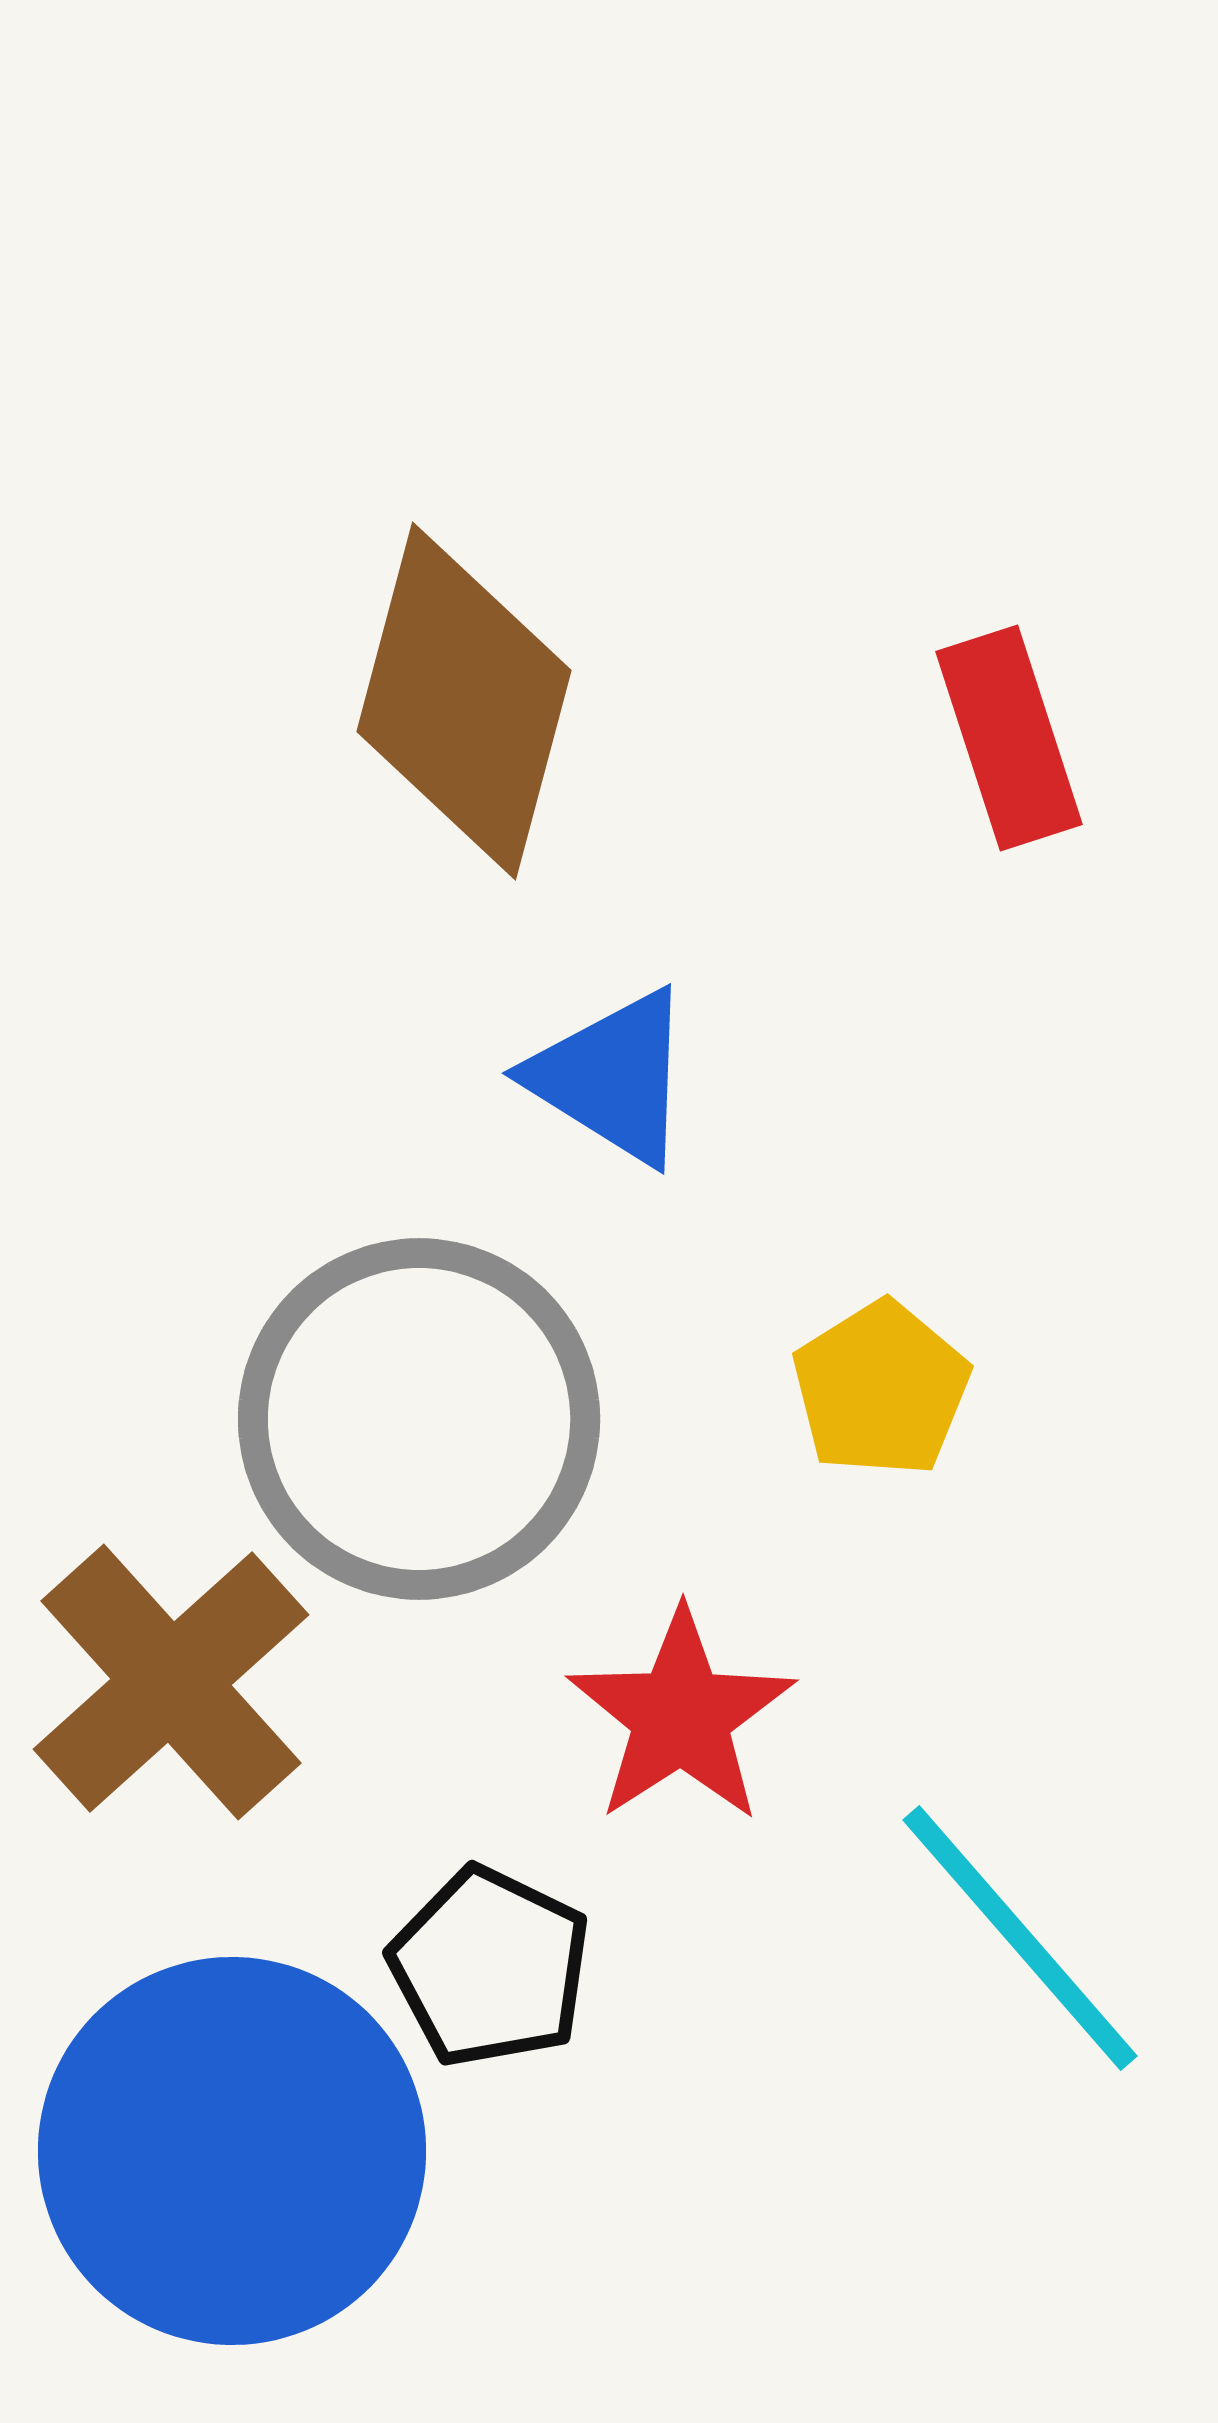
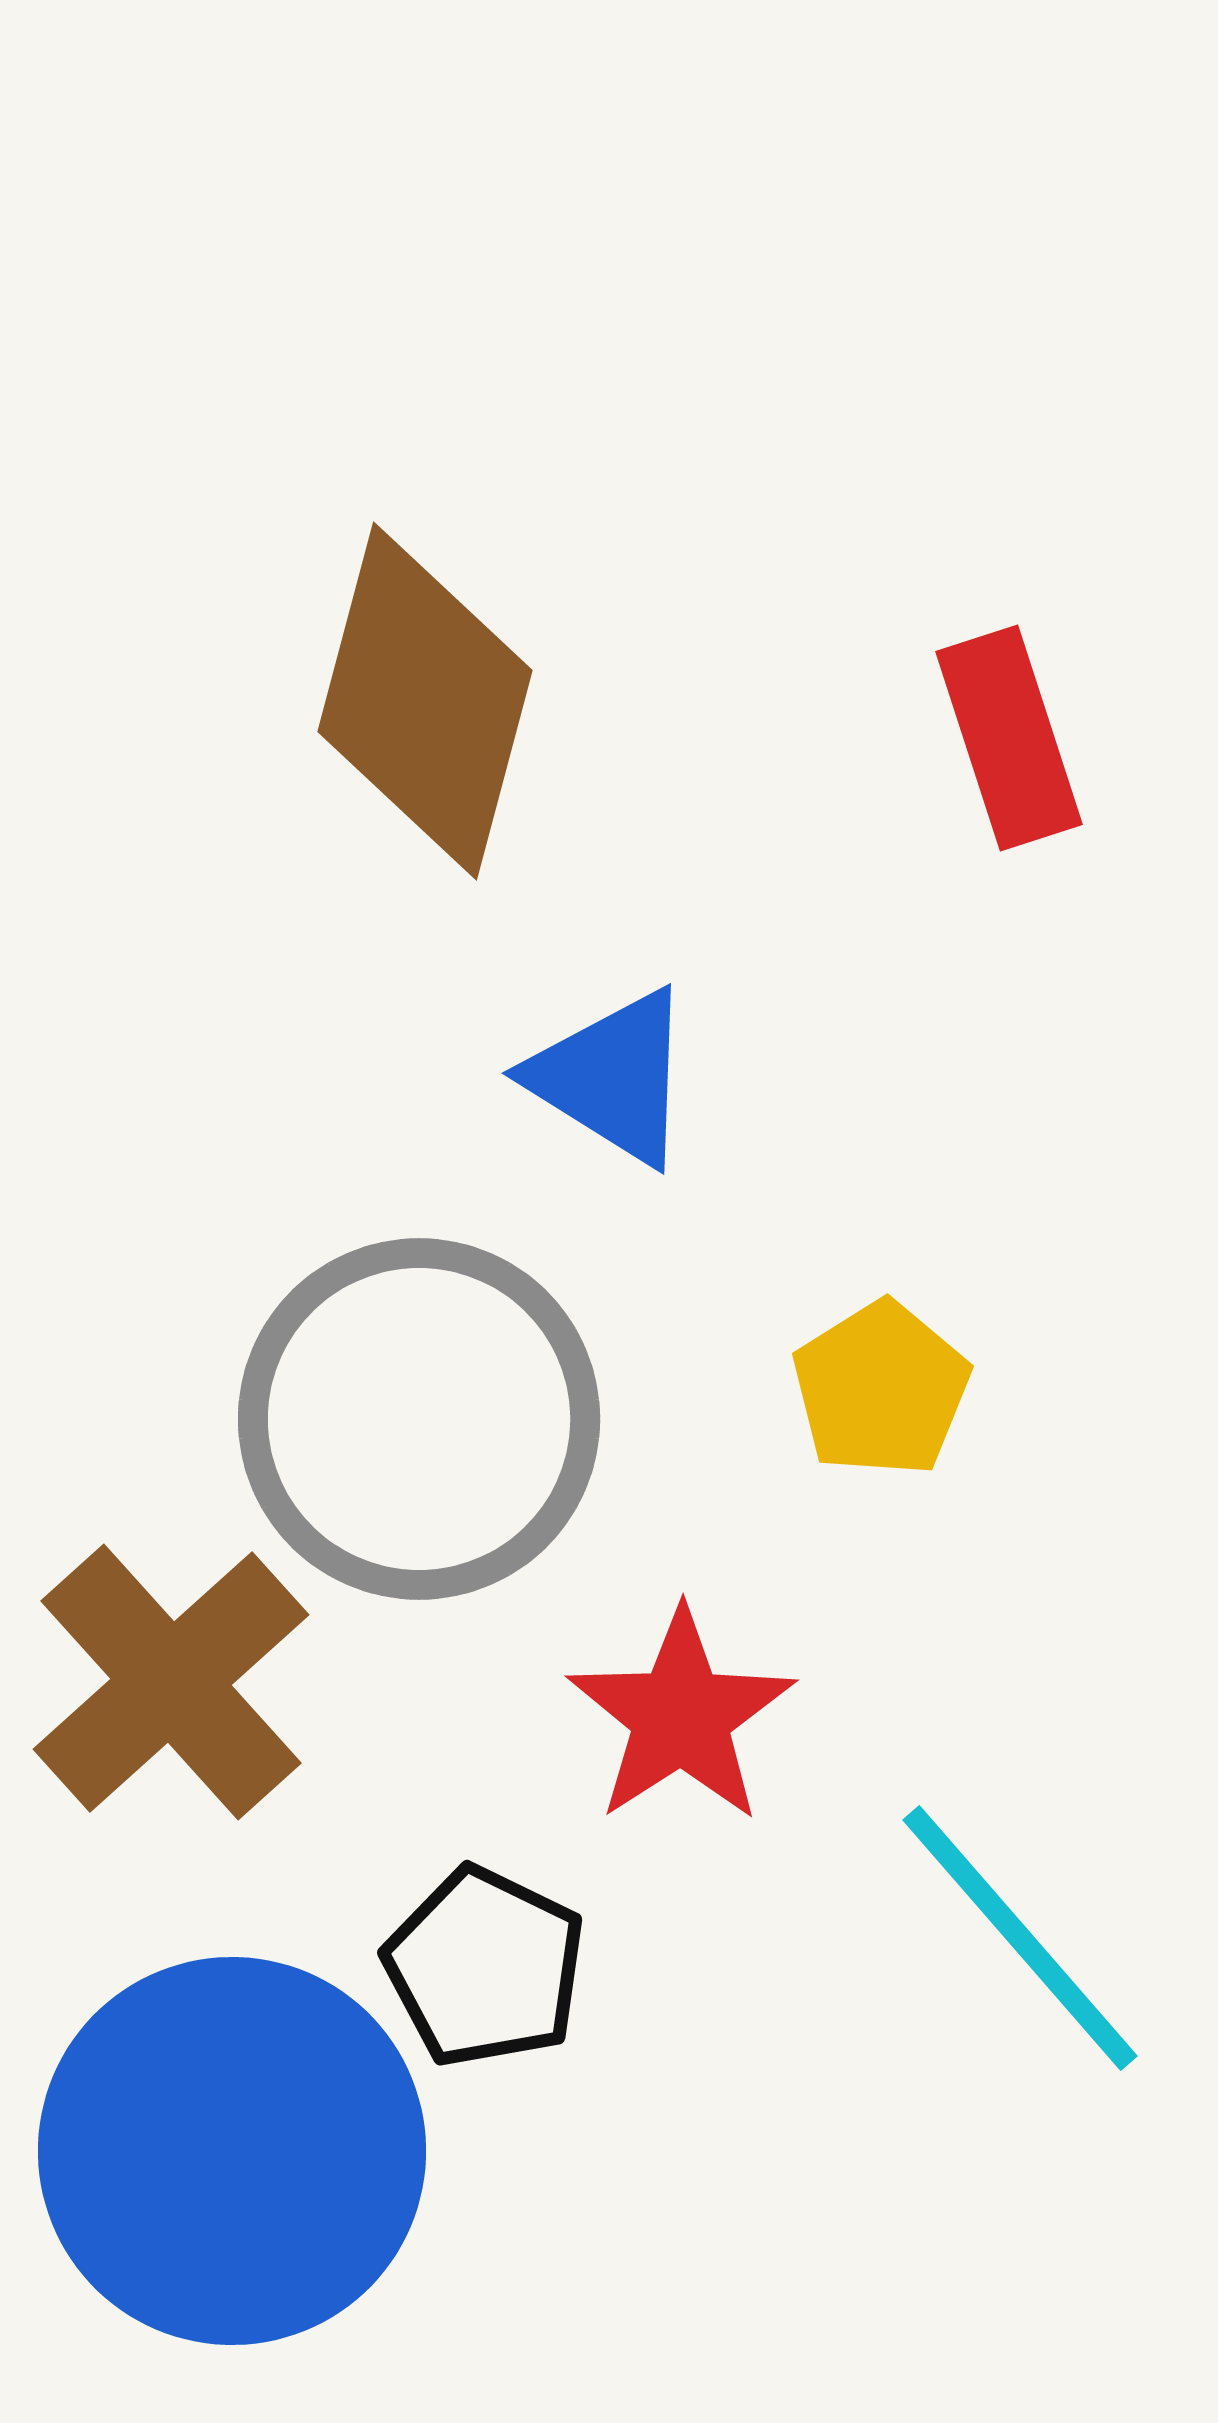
brown diamond: moved 39 px left
black pentagon: moved 5 px left
